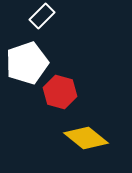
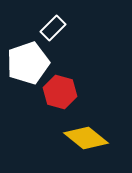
white rectangle: moved 11 px right, 12 px down
white pentagon: moved 1 px right
